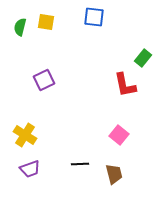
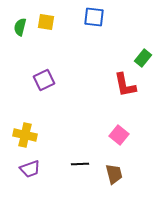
yellow cross: rotated 20 degrees counterclockwise
